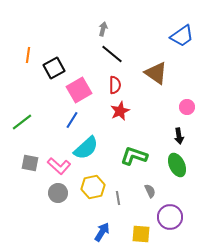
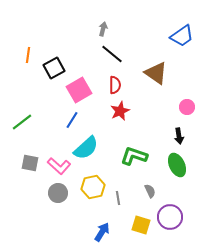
yellow square: moved 9 px up; rotated 12 degrees clockwise
